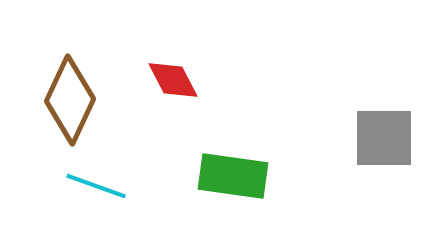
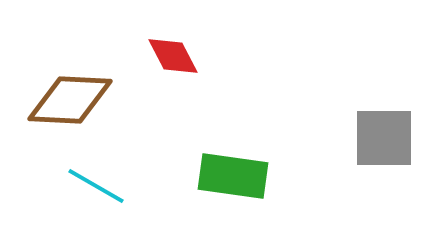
red diamond: moved 24 px up
brown diamond: rotated 68 degrees clockwise
cyan line: rotated 10 degrees clockwise
